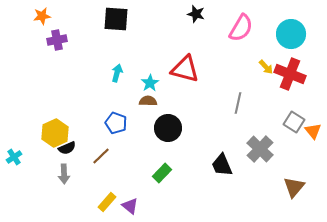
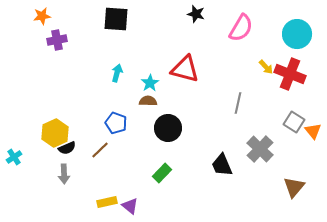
cyan circle: moved 6 px right
brown line: moved 1 px left, 6 px up
yellow rectangle: rotated 36 degrees clockwise
